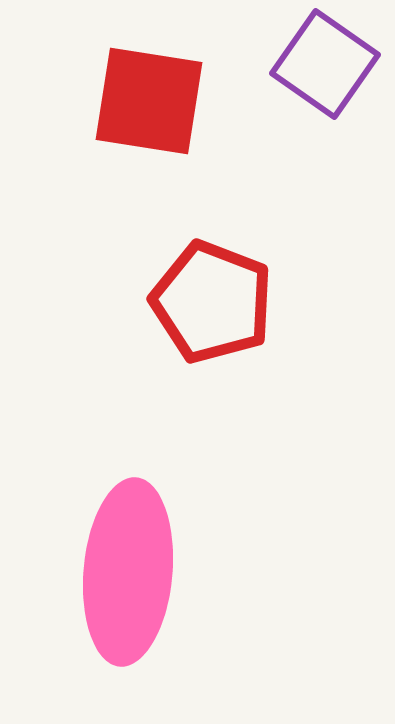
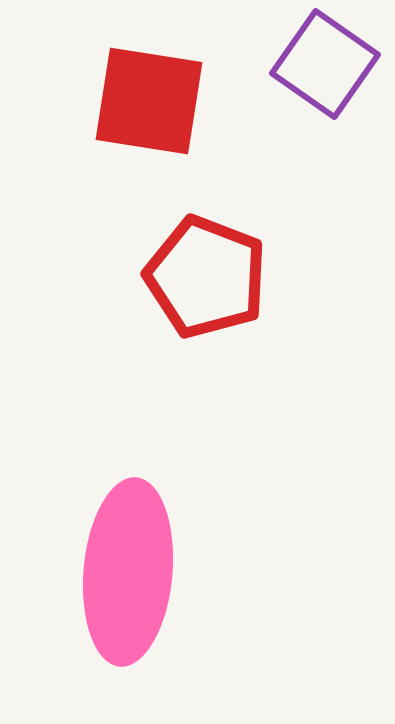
red pentagon: moved 6 px left, 25 px up
